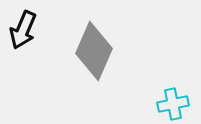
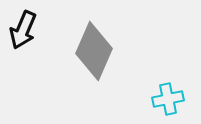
cyan cross: moved 5 px left, 5 px up
